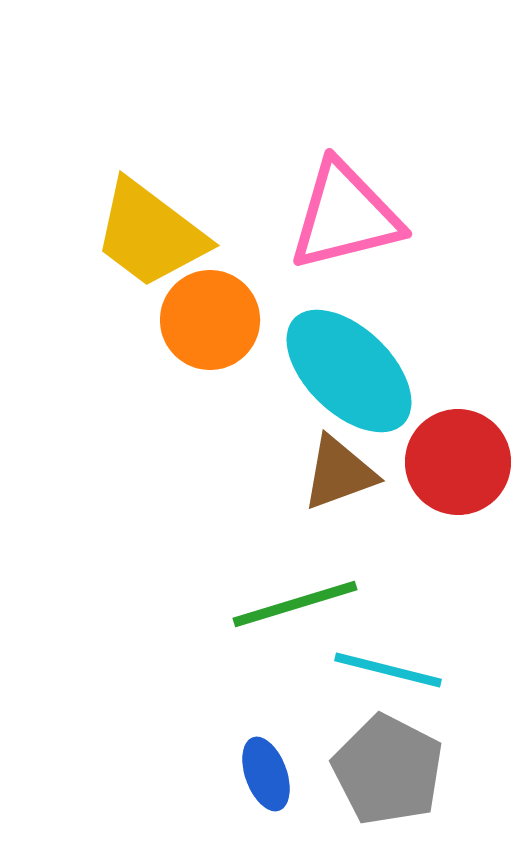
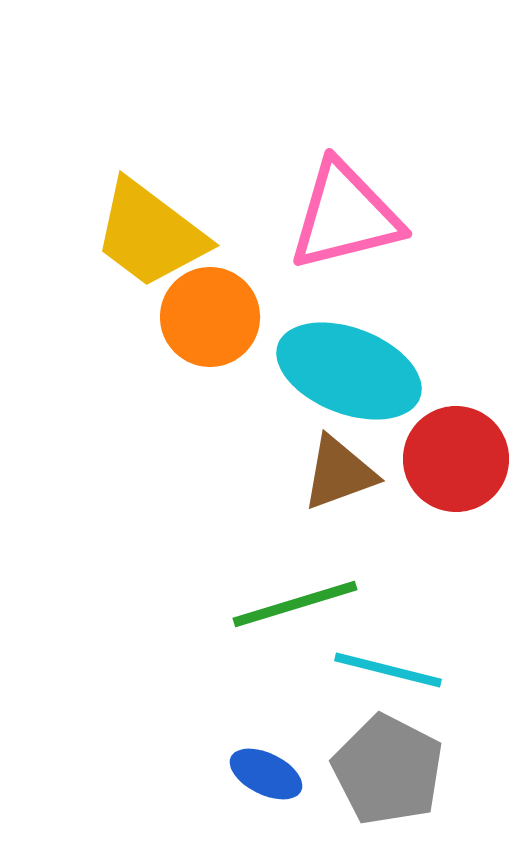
orange circle: moved 3 px up
cyan ellipse: rotated 23 degrees counterclockwise
red circle: moved 2 px left, 3 px up
blue ellipse: rotated 44 degrees counterclockwise
